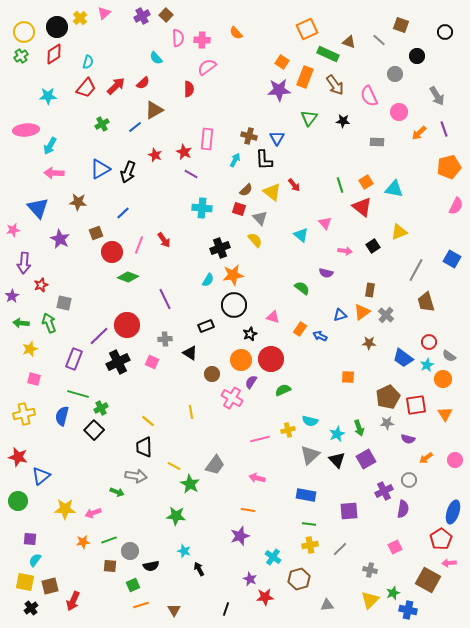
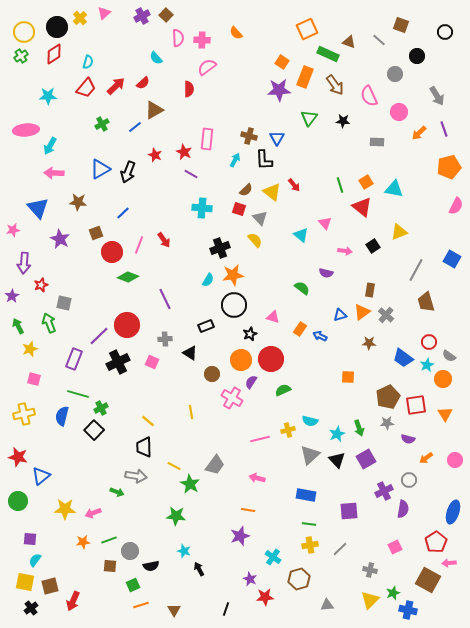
green arrow at (21, 323): moved 3 px left, 3 px down; rotated 56 degrees clockwise
red pentagon at (441, 539): moved 5 px left, 3 px down
